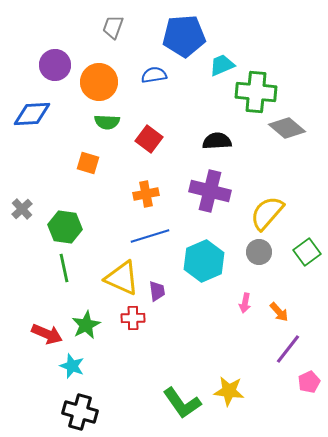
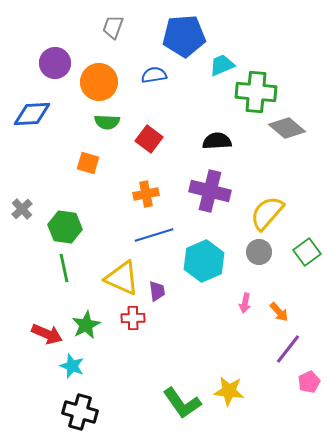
purple circle: moved 2 px up
blue line: moved 4 px right, 1 px up
